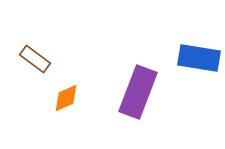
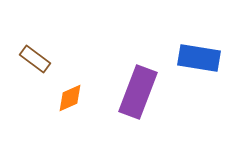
orange diamond: moved 4 px right
